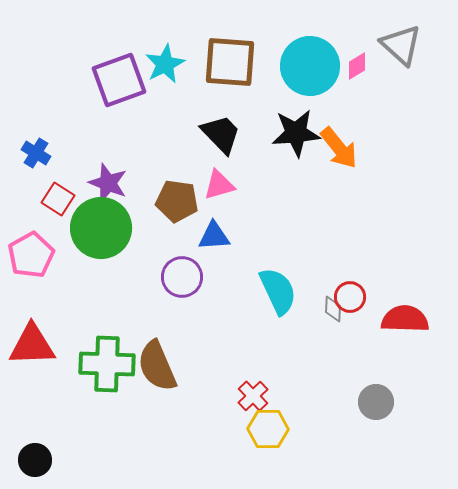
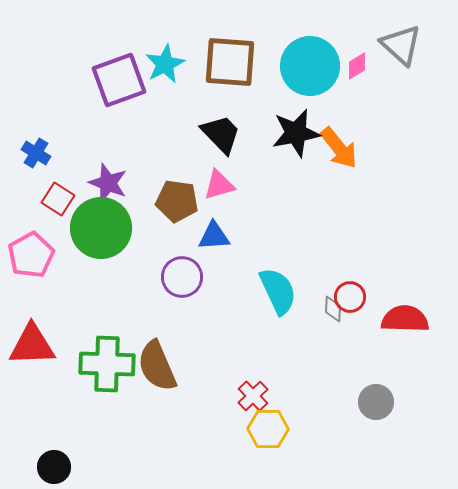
black star: rotated 6 degrees counterclockwise
black circle: moved 19 px right, 7 px down
